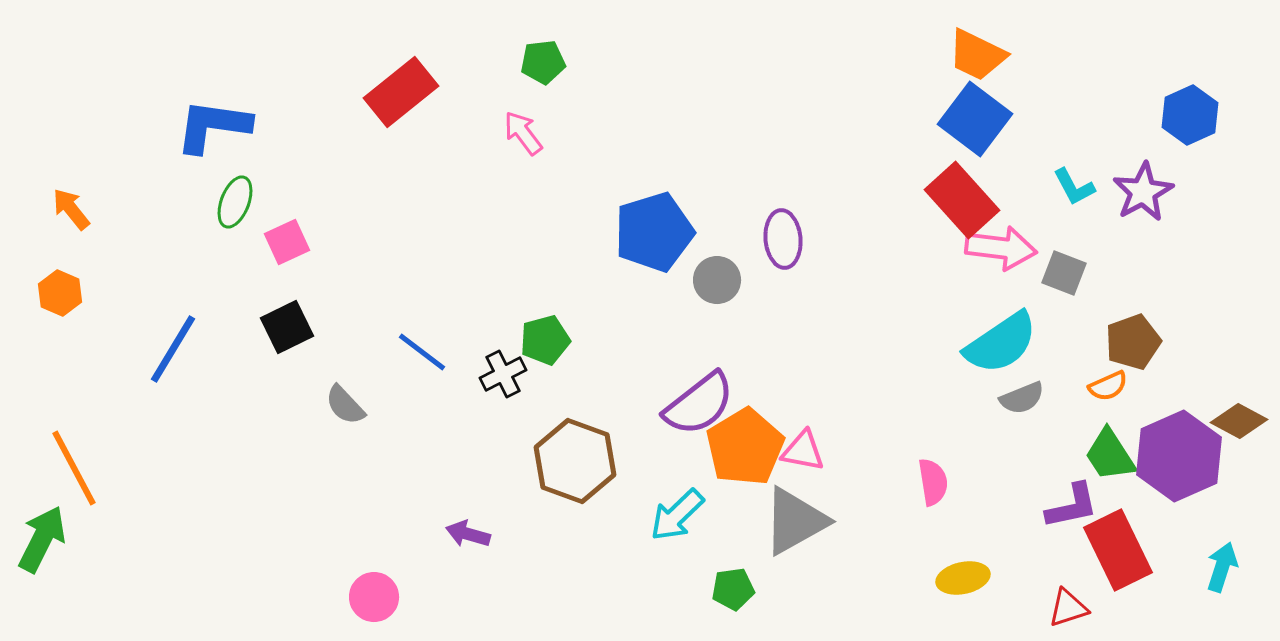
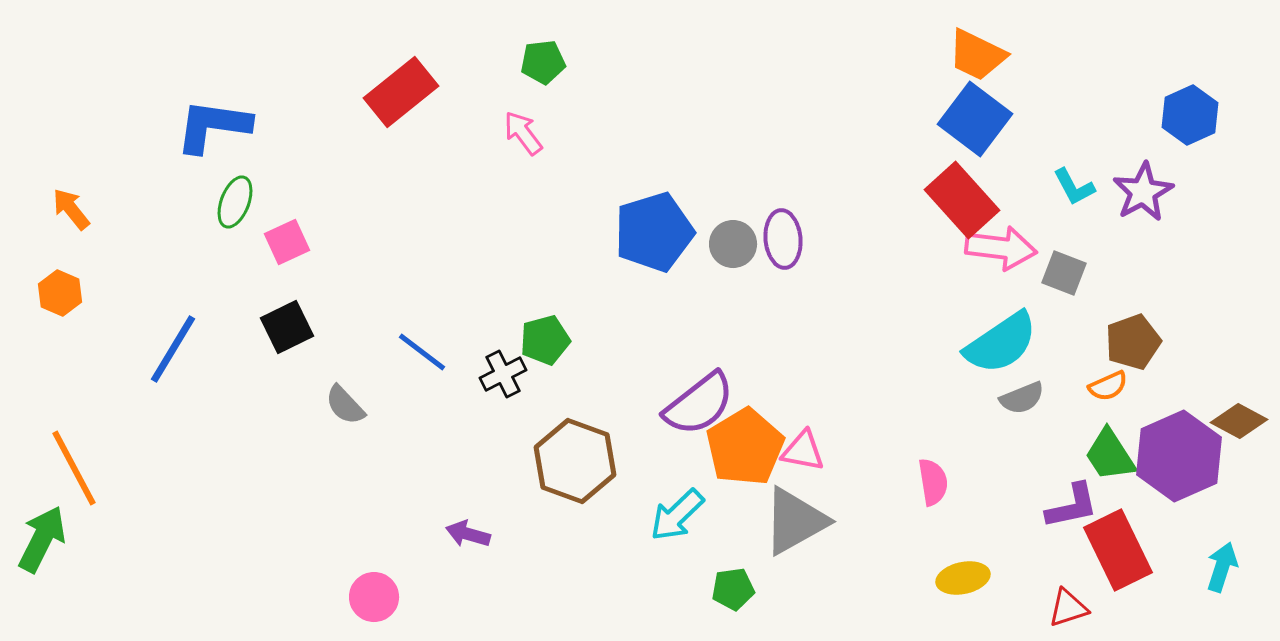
gray circle at (717, 280): moved 16 px right, 36 px up
